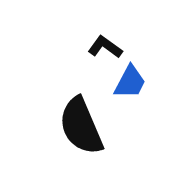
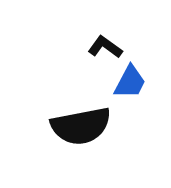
black semicircle: rotated 78 degrees counterclockwise
